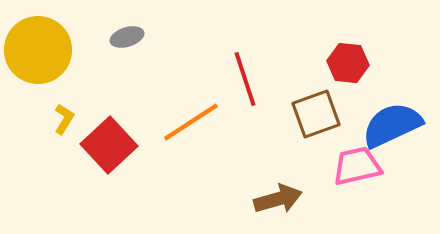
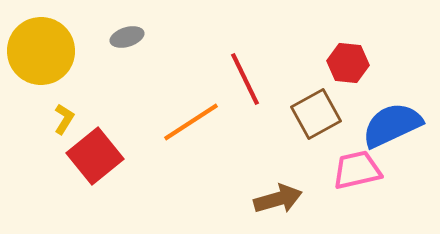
yellow circle: moved 3 px right, 1 px down
red line: rotated 8 degrees counterclockwise
brown square: rotated 9 degrees counterclockwise
red square: moved 14 px left, 11 px down; rotated 4 degrees clockwise
pink trapezoid: moved 4 px down
